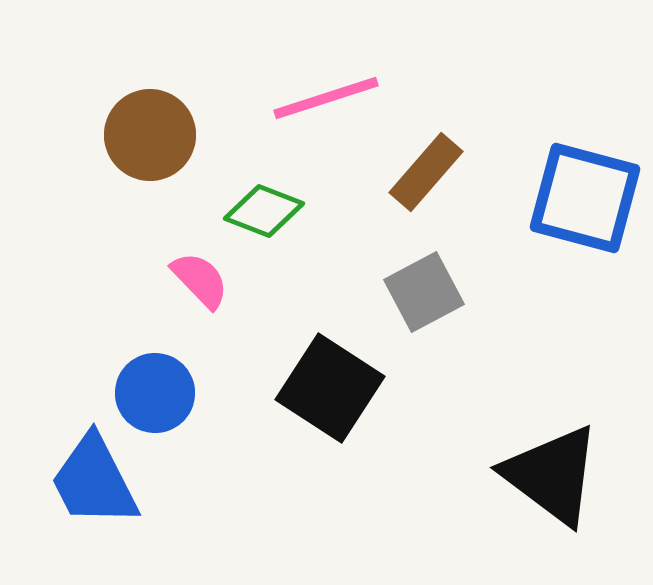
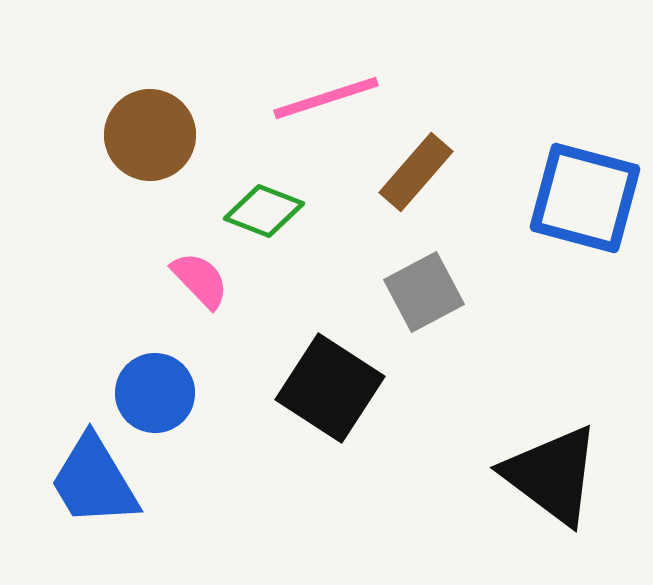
brown rectangle: moved 10 px left
blue trapezoid: rotated 4 degrees counterclockwise
